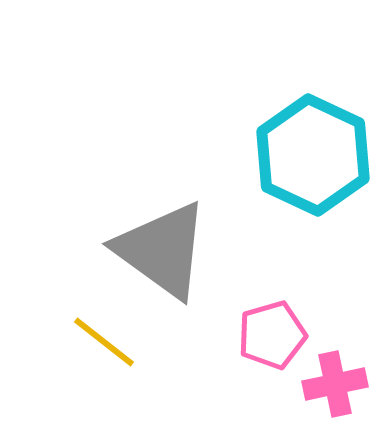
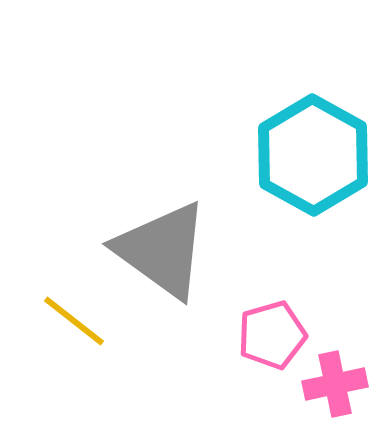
cyan hexagon: rotated 4 degrees clockwise
yellow line: moved 30 px left, 21 px up
